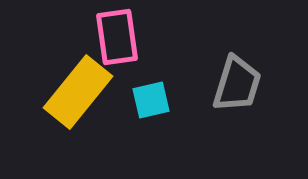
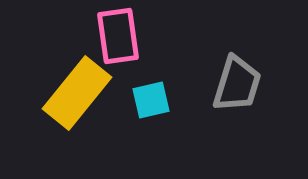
pink rectangle: moved 1 px right, 1 px up
yellow rectangle: moved 1 px left, 1 px down
